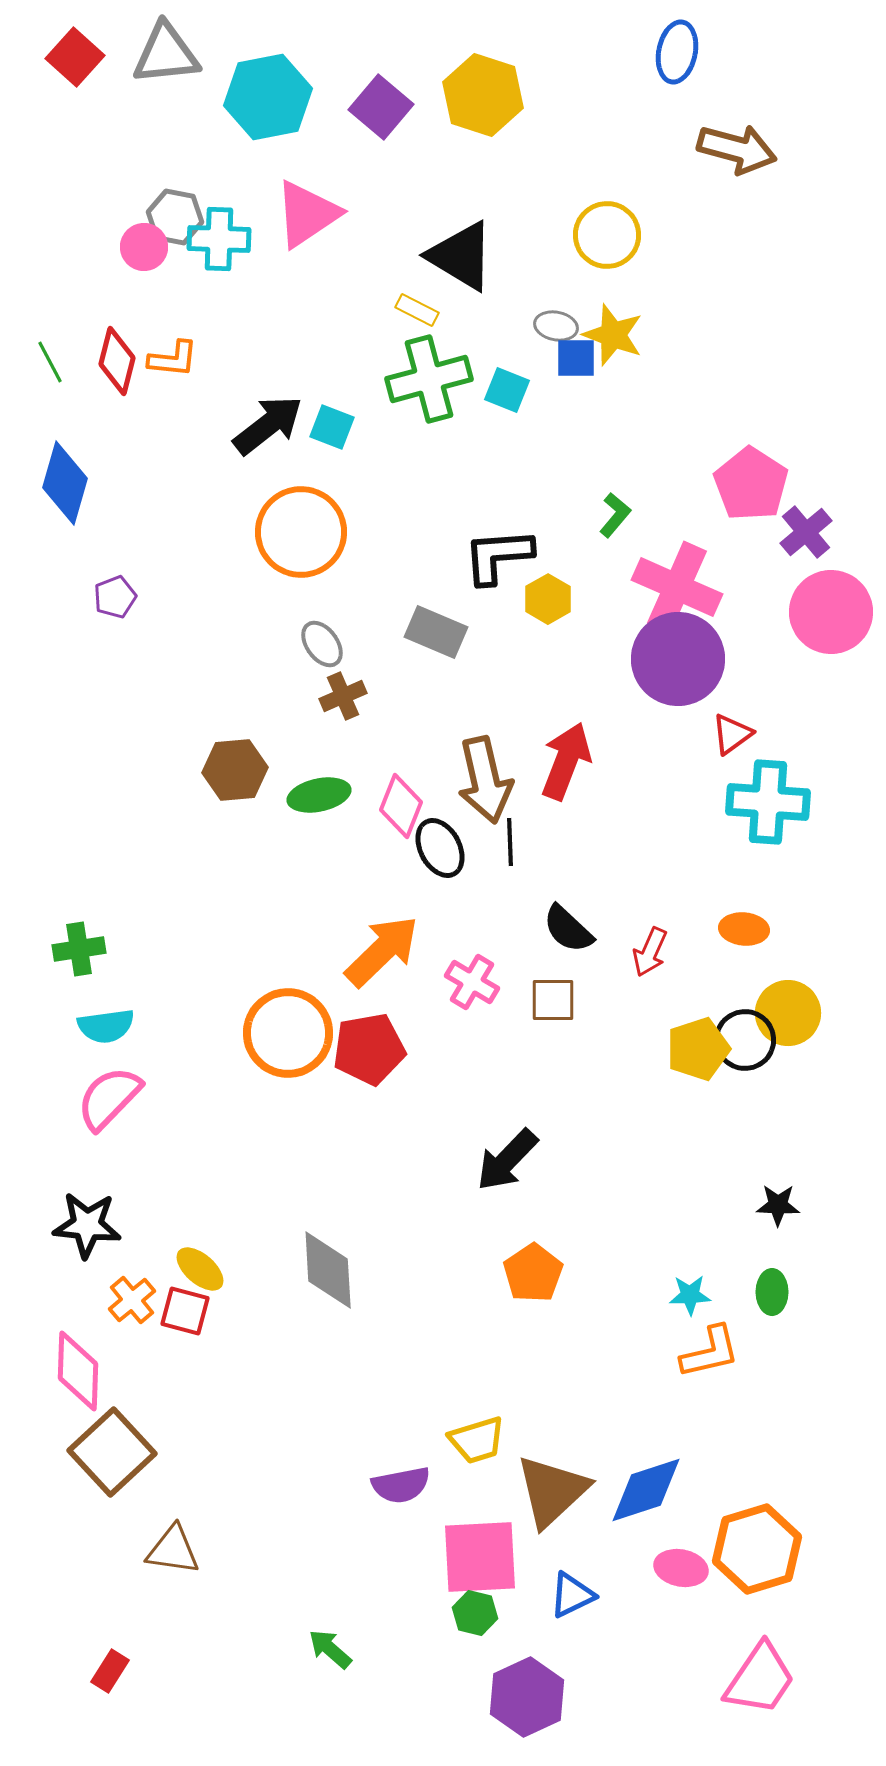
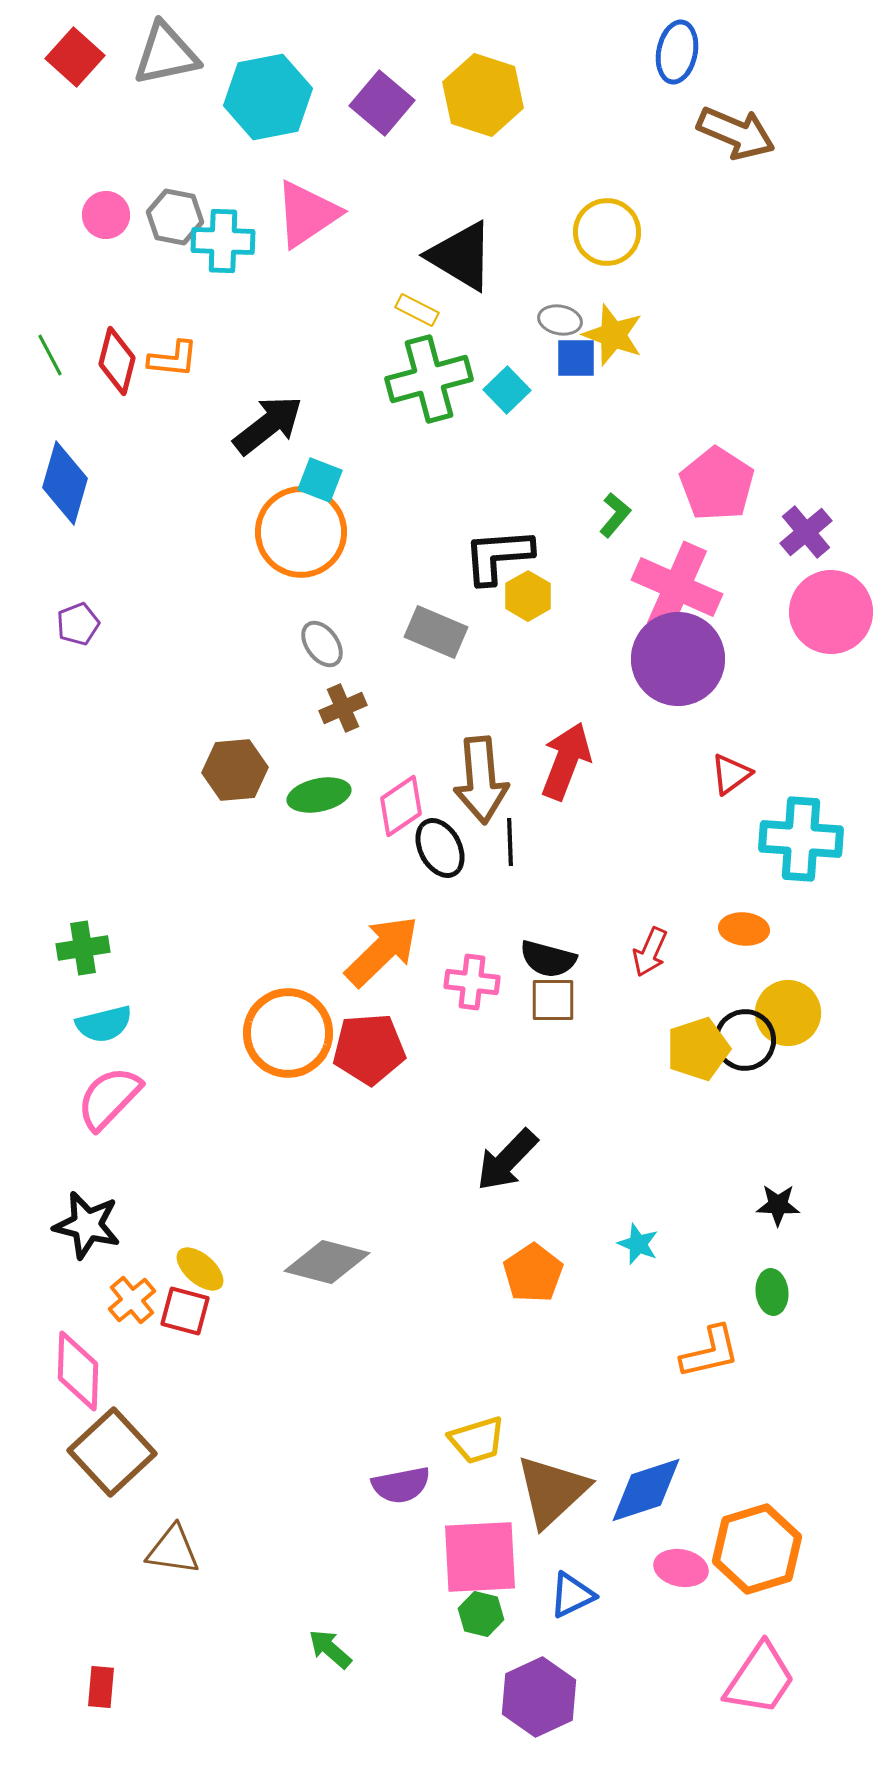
gray triangle at (166, 54): rotated 6 degrees counterclockwise
purple square at (381, 107): moved 1 px right, 4 px up
brown arrow at (737, 149): moved 1 px left, 16 px up; rotated 8 degrees clockwise
yellow circle at (607, 235): moved 3 px up
cyan cross at (219, 239): moved 4 px right, 2 px down
pink circle at (144, 247): moved 38 px left, 32 px up
gray ellipse at (556, 326): moved 4 px right, 6 px up
green line at (50, 362): moved 7 px up
cyan square at (507, 390): rotated 24 degrees clockwise
cyan square at (332, 427): moved 12 px left, 53 px down
pink pentagon at (751, 484): moved 34 px left
purple pentagon at (115, 597): moved 37 px left, 27 px down
yellow hexagon at (548, 599): moved 20 px left, 3 px up
brown cross at (343, 696): moved 12 px down
red triangle at (732, 734): moved 1 px left, 40 px down
brown arrow at (485, 780): moved 4 px left; rotated 8 degrees clockwise
cyan cross at (768, 802): moved 33 px right, 37 px down
pink diamond at (401, 806): rotated 34 degrees clockwise
black semicircle at (568, 929): moved 20 px left, 30 px down; rotated 28 degrees counterclockwise
green cross at (79, 949): moved 4 px right, 1 px up
pink cross at (472, 982): rotated 24 degrees counterclockwise
cyan semicircle at (106, 1026): moved 2 px left, 2 px up; rotated 6 degrees counterclockwise
red pentagon at (369, 1049): rotated 6 degrees clockwise
black star at (87, 1225): rotated 8 degrees clockwise
gray diamond at (328, 1270): moved 1 px left, 8 px up; rotated 72 degrees counterclockwise
green ellipse at (772, 1292): rotated 6 degrees counterclockwise
cyan star at (690, 1295): moved 52 px left, 51 px up; rotated 24 degrees clockwise
green hexagon at (475, 1613): moved 6 px right, 1 px down
red rectangle at (110, 1671): moved 9 px left, 16 px down; rotated 27 degrees counterclockwise
purple hexagon at (527, 1697): moved 12 px right
